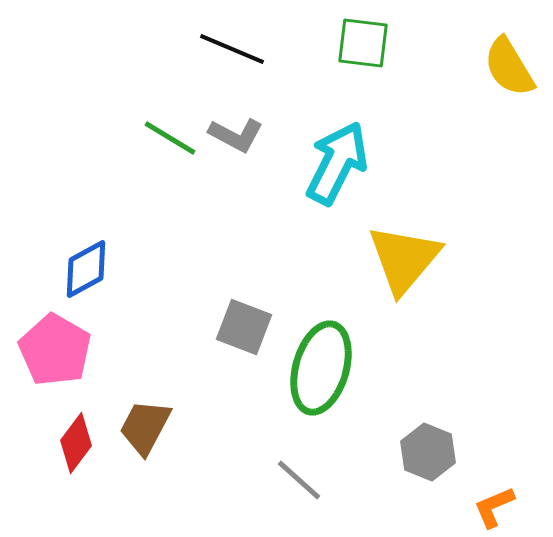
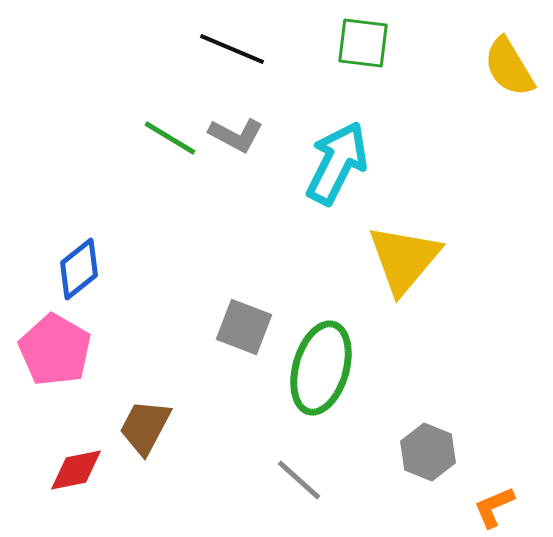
blue diamond: moved 7 px left; rotated 10 degrees counterclockwise
red diamond: moved 27 px down; rotated 42 degrees clockwise
